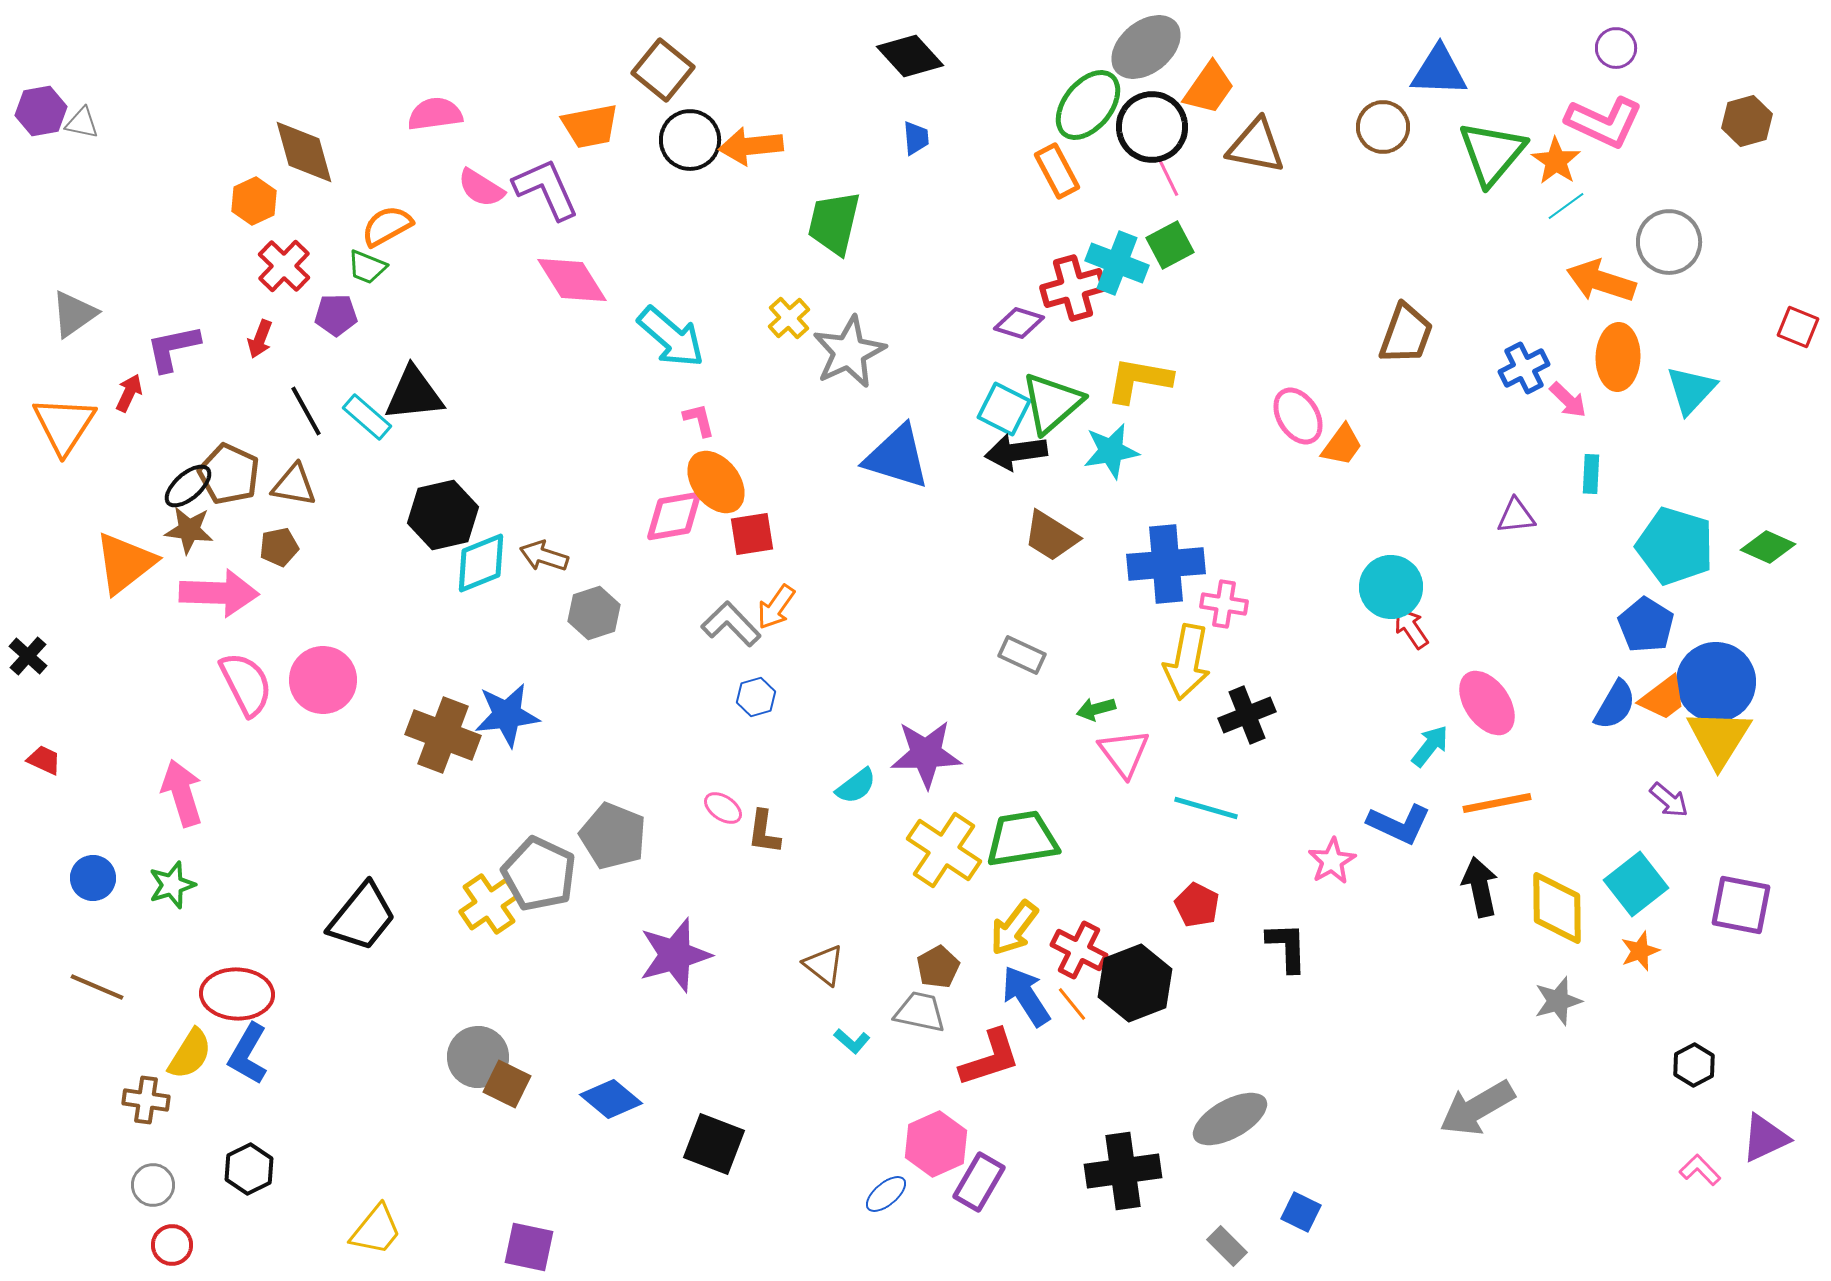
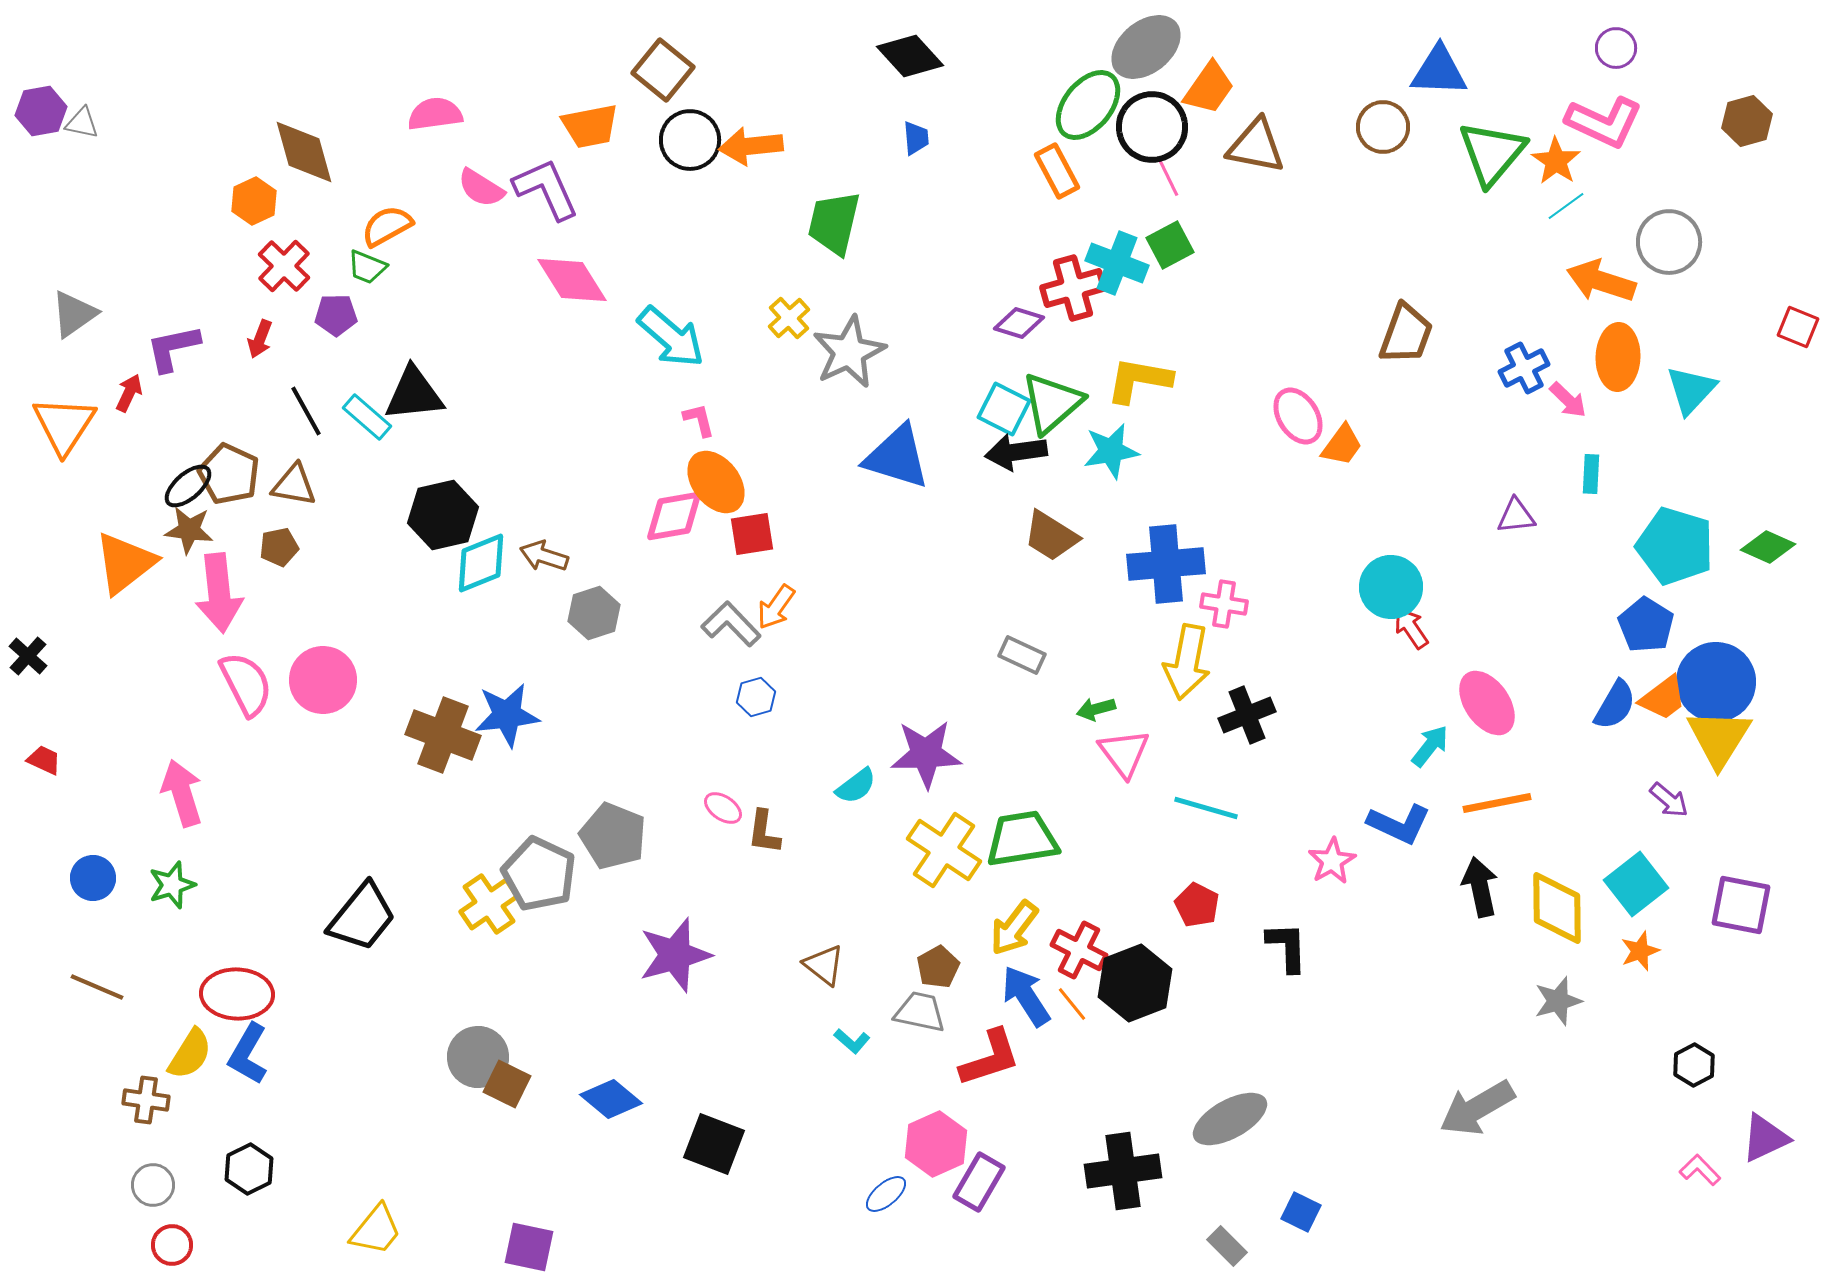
pink arrow at (219, 593): rotated 82 degrees clockwise
